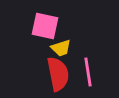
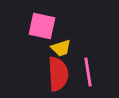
pink square: moved 3 px left
red semicircle: rotated 8 degrees clockwise
